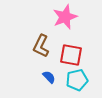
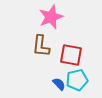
pink star: moved 14 px left
brown L-shape: rotated 20 degrees counterclockwise
blue semicircle: moved 10 px right, 7 px down
